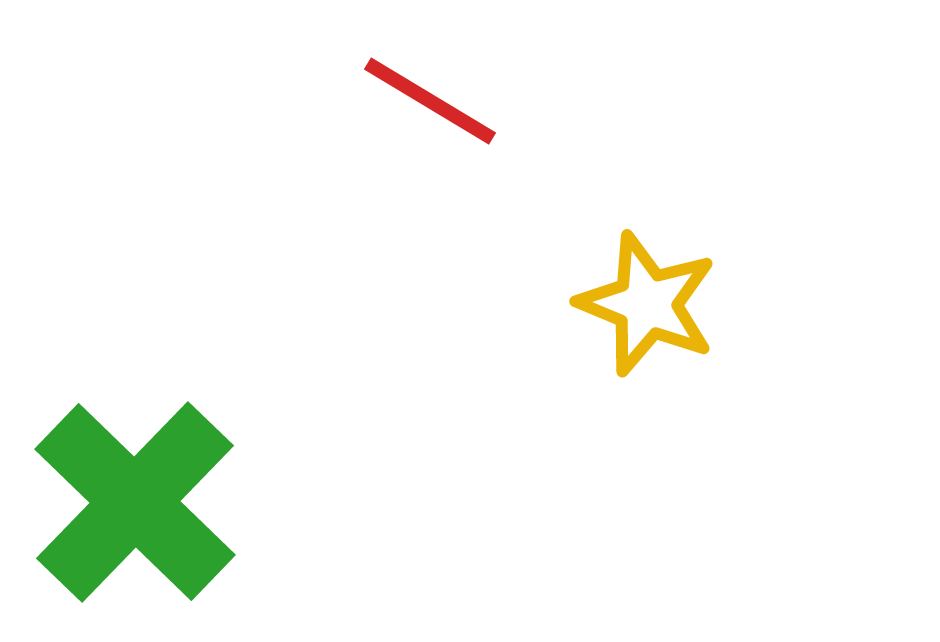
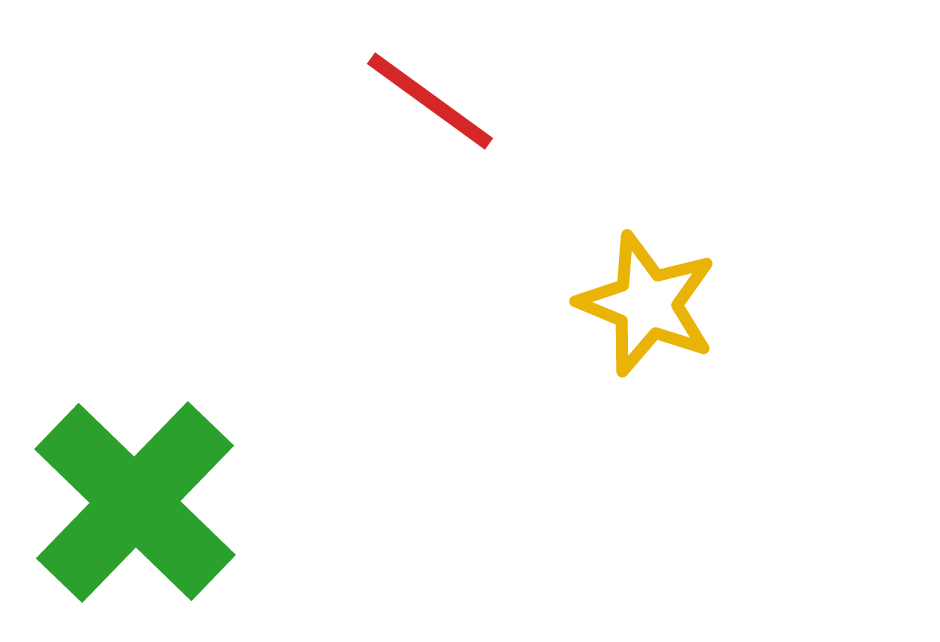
red line: rotated 5 degrees clockwise
